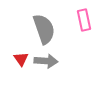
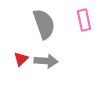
gray semicircle: moved 5 px up
red triangle: rotated 21 degrees clockwise
